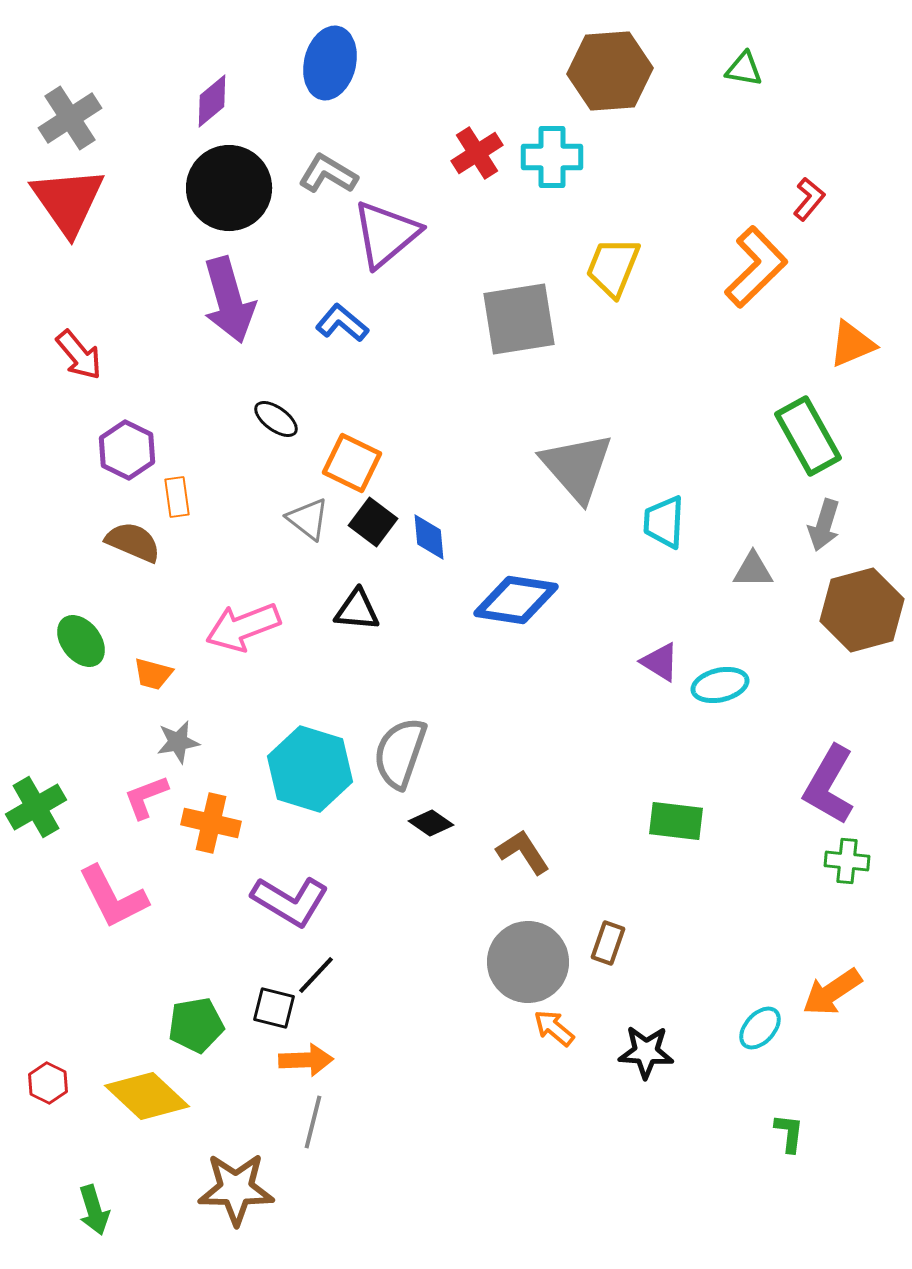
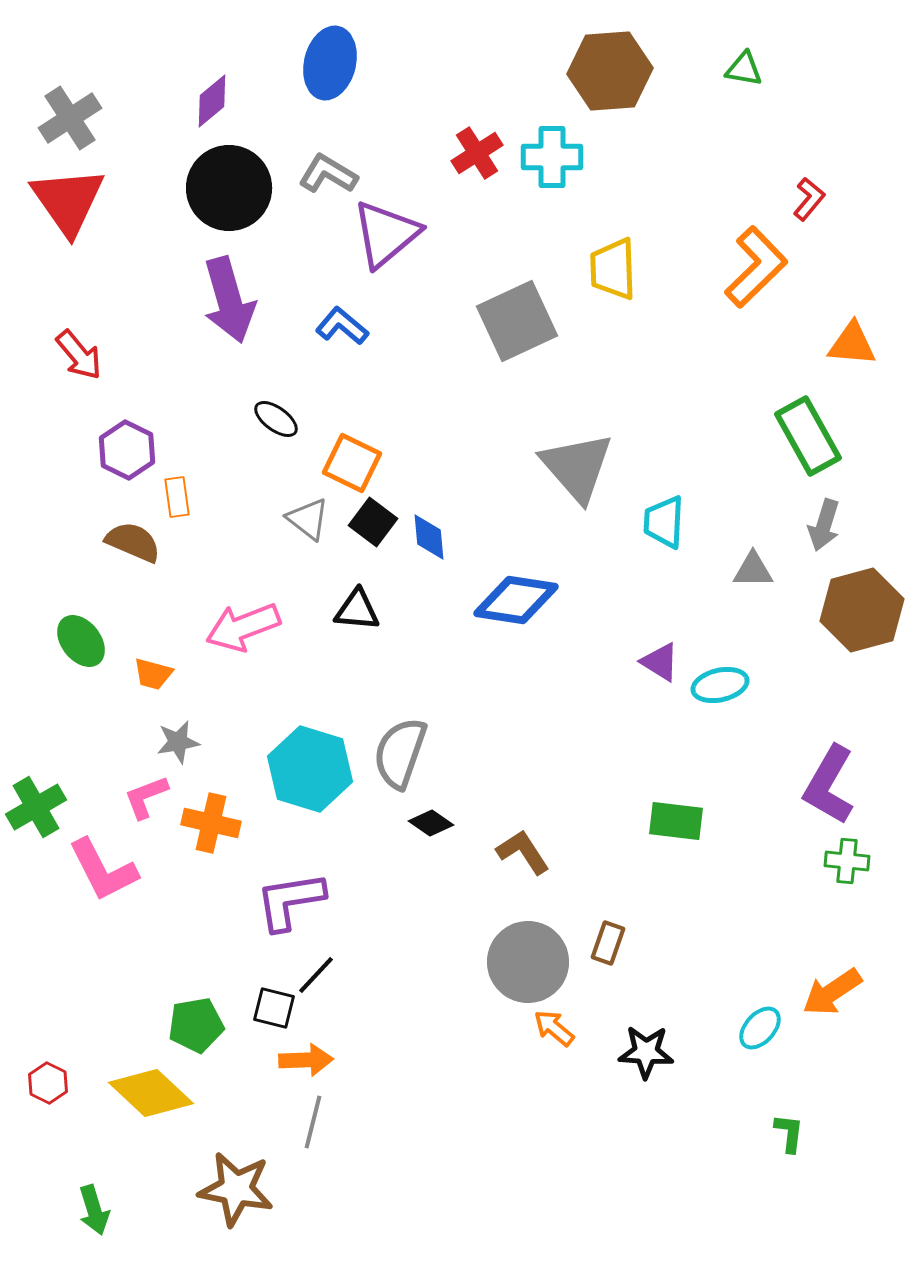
yellow trapezoid at (613, 267): moved 2 px down; rotated 24 degrees counterclockwise
gray square at (519, 319): moved 2 px left, 2 px down; rotated 16 degrees counterclockwise
blue L-shape at (342, 323): moved 3 px down
orange triangle at (852, 344): rotated 28 degrees clockwise
pink L-shape at (113, 897): moved 10 px left, 27 px up
purple L-shape at (290, 901): rotated 140 degrees clockwise
yellow diamond at (147, 1096): moved 4 px right, 3 px up
brown star at (236, 1189): rotated 10 degrees clockwise
